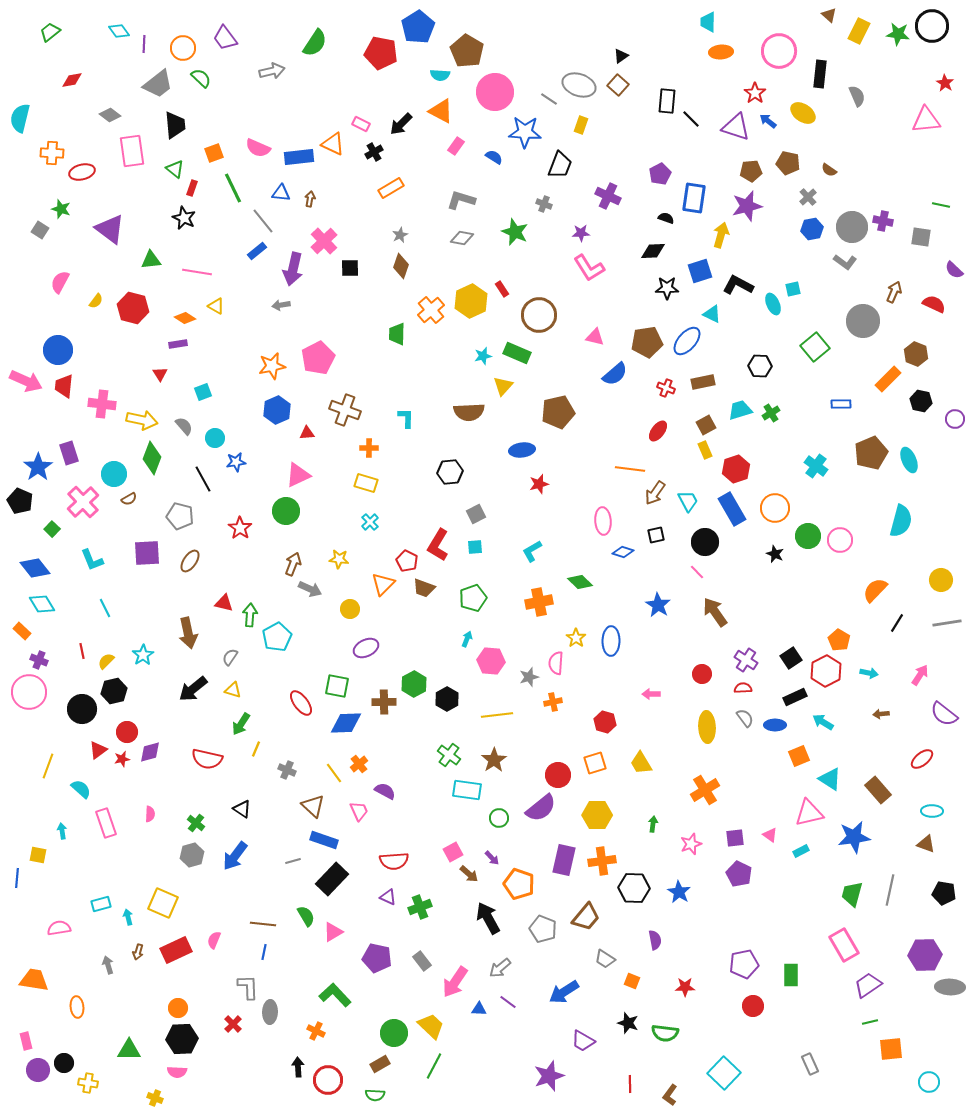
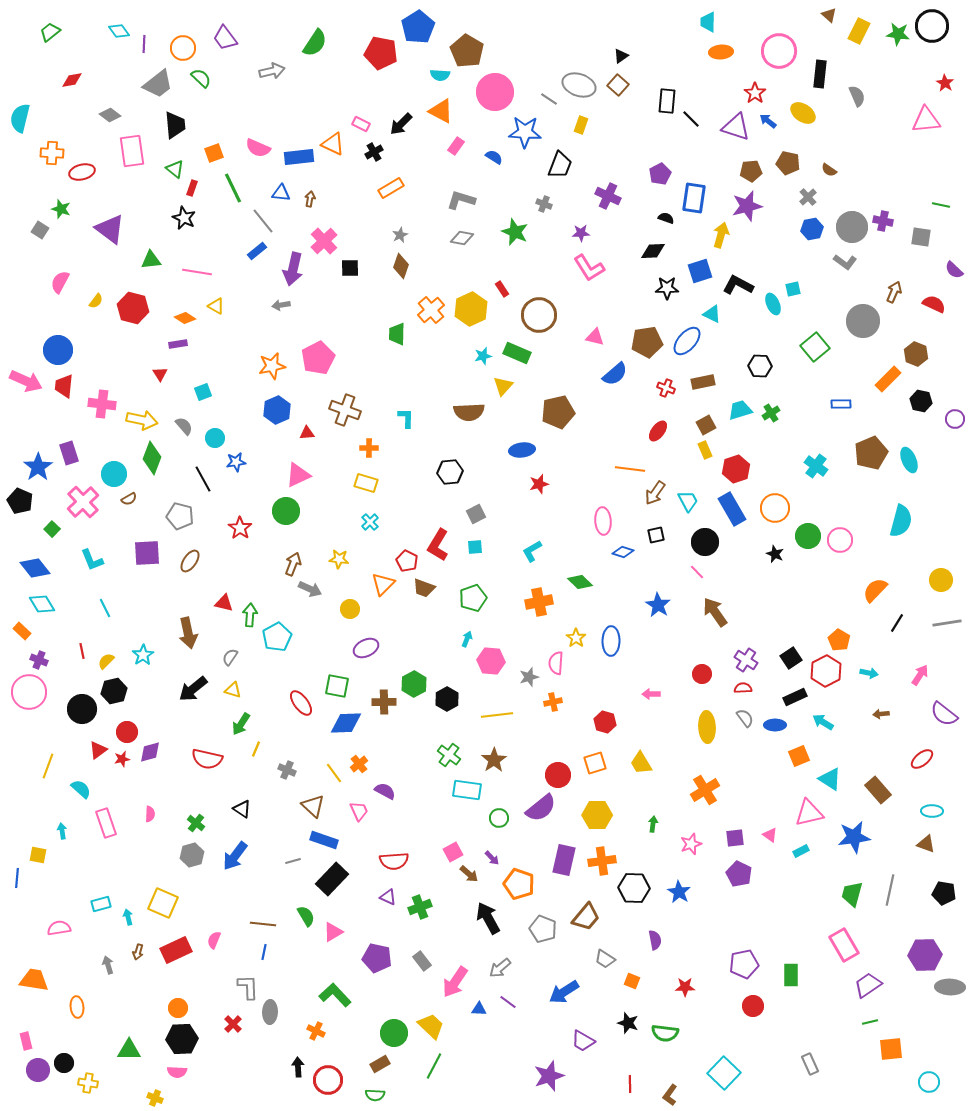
yellow hexagon at (471, 301): moved 8 px down
